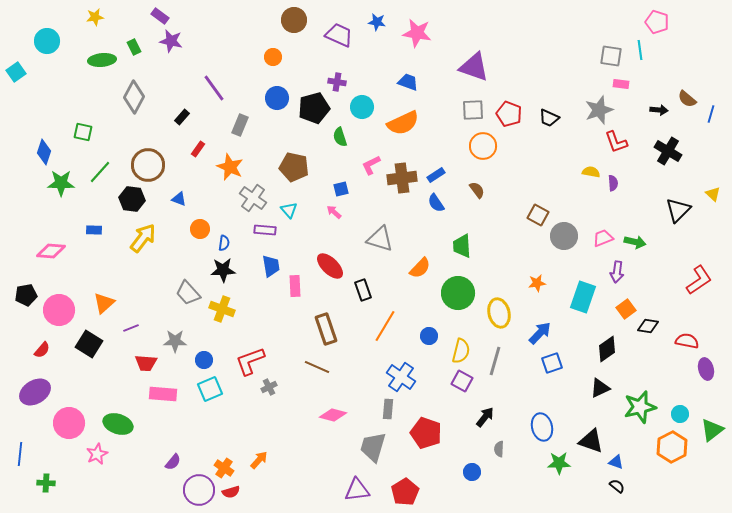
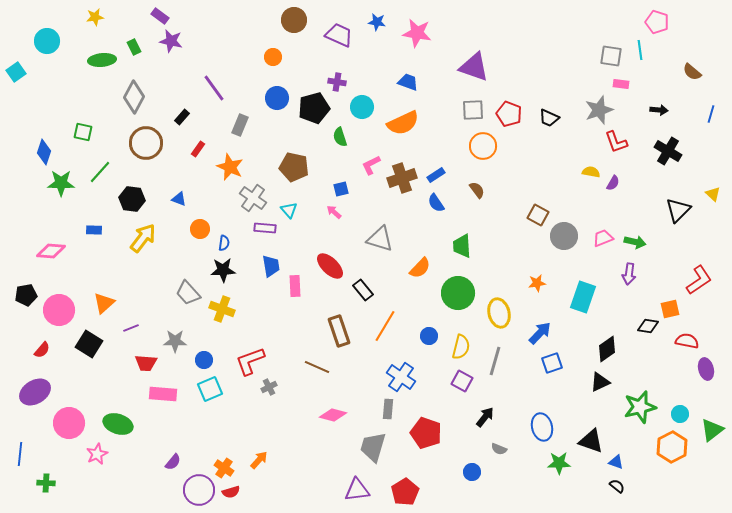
brown semicircle at (687, 99): moved 5 px right, 27 px up
brown circle at (148, 165): moved 2 px left, 22 px up
brown cross at (402, 178): rotated 12 degrees counterclockwise
purple semicircle at (613, 183): rotated 35 degrees clockwise
purple rectangle at (265, 230): moved 2 px up
purple arrow at (617, 272): moved 12 px right, 2 px down
black rectangle at (363, 290): rotated 20 degrees counterclockwise
orange square at (626, 309): moved 44 px right; rotated 24 degrees clockwise
brown rectangle at (326, 329): moved 13 px right, 2 px down
yellow semicircle at (461, 351): moved 4 px up
black triangle at (600, 388): moved 6 px up
gray semicircle at (499, 449): rotated 70 degrees counterclockwise
